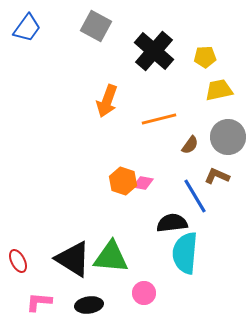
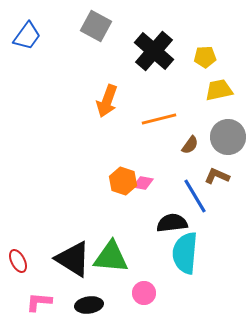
blue trapezoid: moved 8 px down
